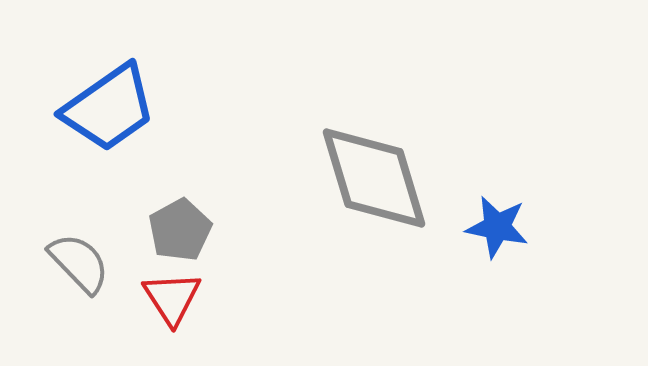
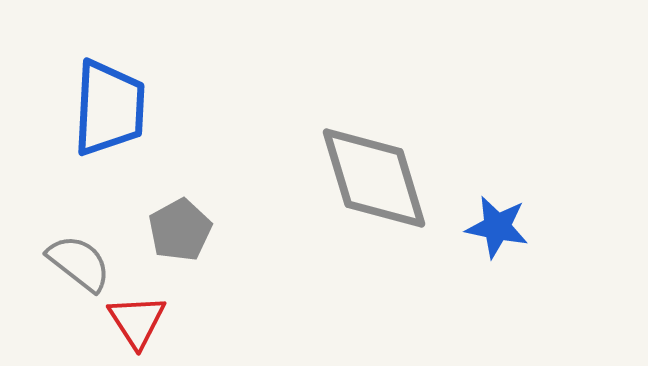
blue trapezoid: rotated 52 degrees counterclockwise
gray semicircle: rotated 8 degrees counterclockwise
red triangle: moved 35 px left, 23 px down
